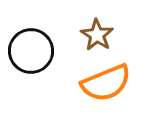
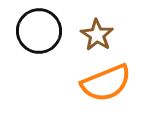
black circle: moved 8 px right, 20 px up
